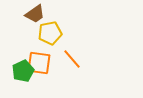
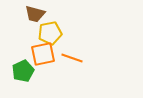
brown trapezoid: rotated 50 degrees clockwise
orange line: moved 1 px up; rotated 30 degrees counterclockwise
orange square: moved 4 px right, 9 px up; rotated 20 degrees counterclockwise
